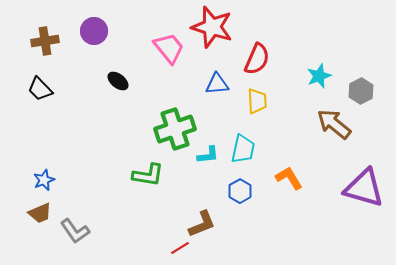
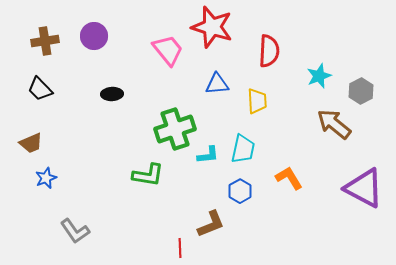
purple circle: moved 5 px down
pink trapezoid: moved 1 px left, 2 px down
red semicircle: moved 12 px right, 8 px up; rotated 20 degrees counterclockwise
black ellipse: moved 6 px left, 13 px down; rotated 40 degrees counterclockwise
blue star: moved 2 px right, 2 px up
purple triangle: rotated 12 degrees clockwise
brown trapezoid: moved 9 px left, 70 px up
brown L-shape: moved 9 px right
red line: rotated 60 degrees counterclockwise
